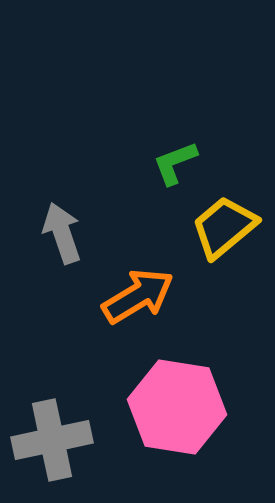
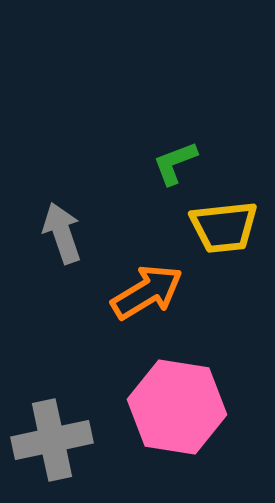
yellow trapezoid: rotated 146 degrees counterclockwise
orange arrow: moved 9 px right, 4 px up
